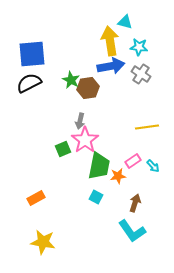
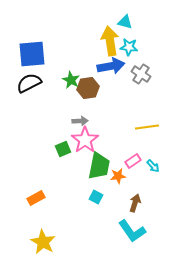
cyan star: moved 10 px left
gray arrow: rotated 105 degrees counterclockwise
yellow star: rotated 20 degrees clockwise
